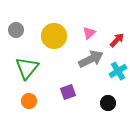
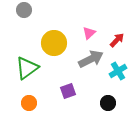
gray circle: moved 8 px right, 20 px up
yellow circle: moved 7 px down
green triangle: rotated 15 degrees clockwise
purple square: moved 1 px up
orange circle: moved 2 px down
